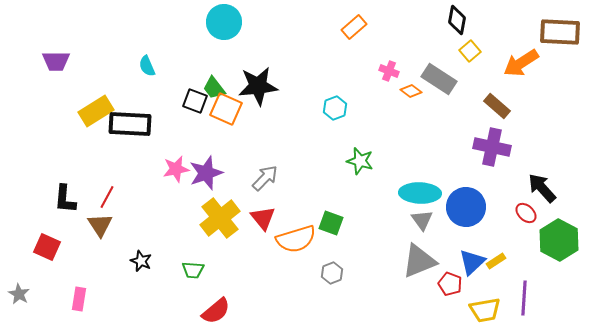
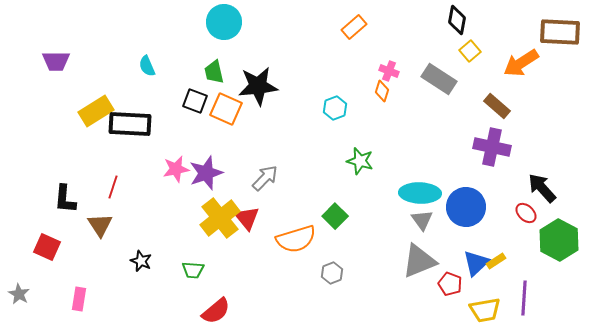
green trapezoid at (214, 88): moved 16 px up; rotated 25 degrees clockwise
orange diamond at (411, 91): moved 29 px left; rotated 70 degrees clockwise
red line at (107, 197): moved 6 px right, 10 px up; rotated 10 degrees counterclockwise
red triangle at (263, 218): moved 16 px left
green square at (331, 223): moved 4 px right, 7 px up; rotated 25 degrees clockwise
blue triangle at (472, 262): moved 4 px right, 1 px down
